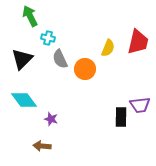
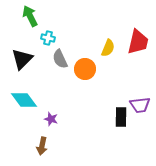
brown arrow: rotated 84 degrees counterclockwise
